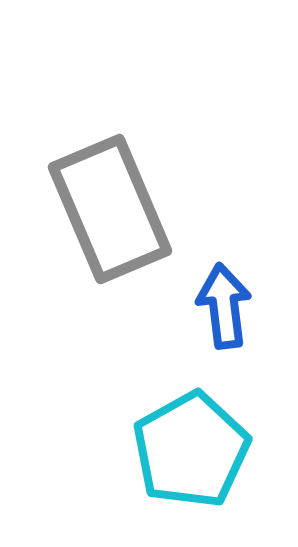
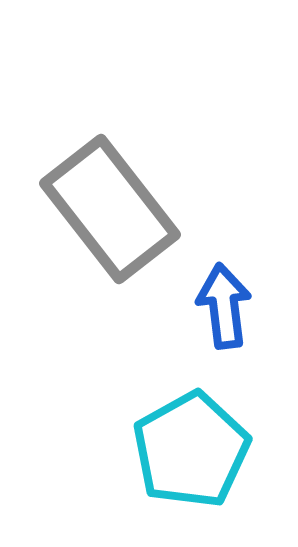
gray rectangle: rotated 15 degrees counterclockwise
